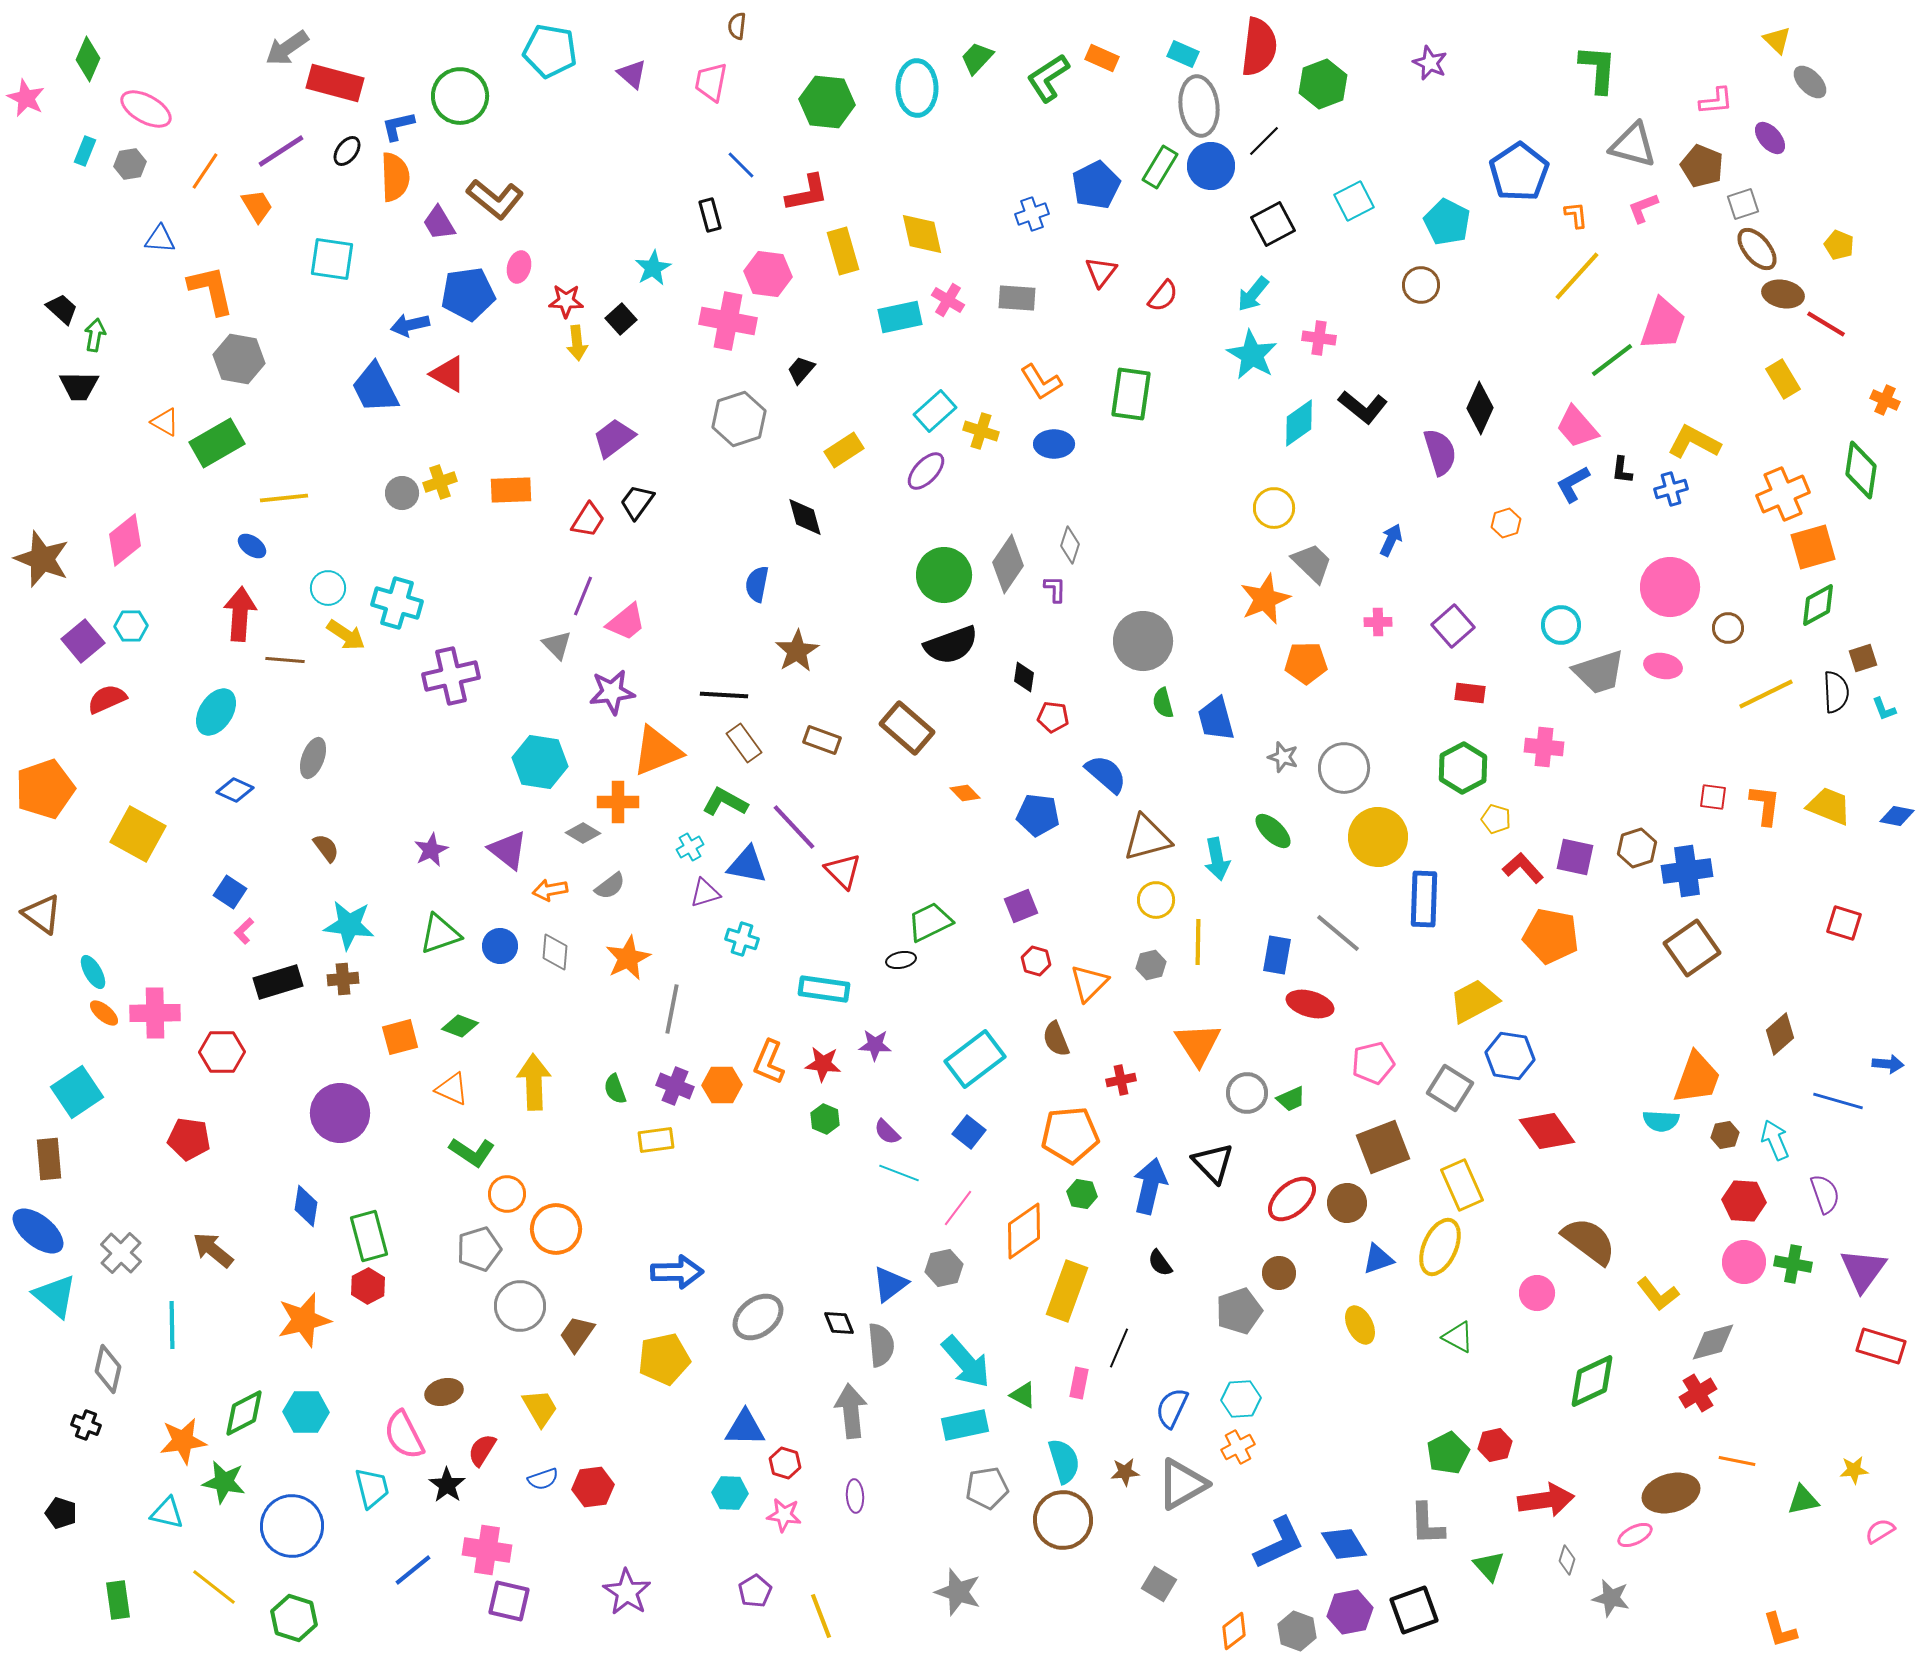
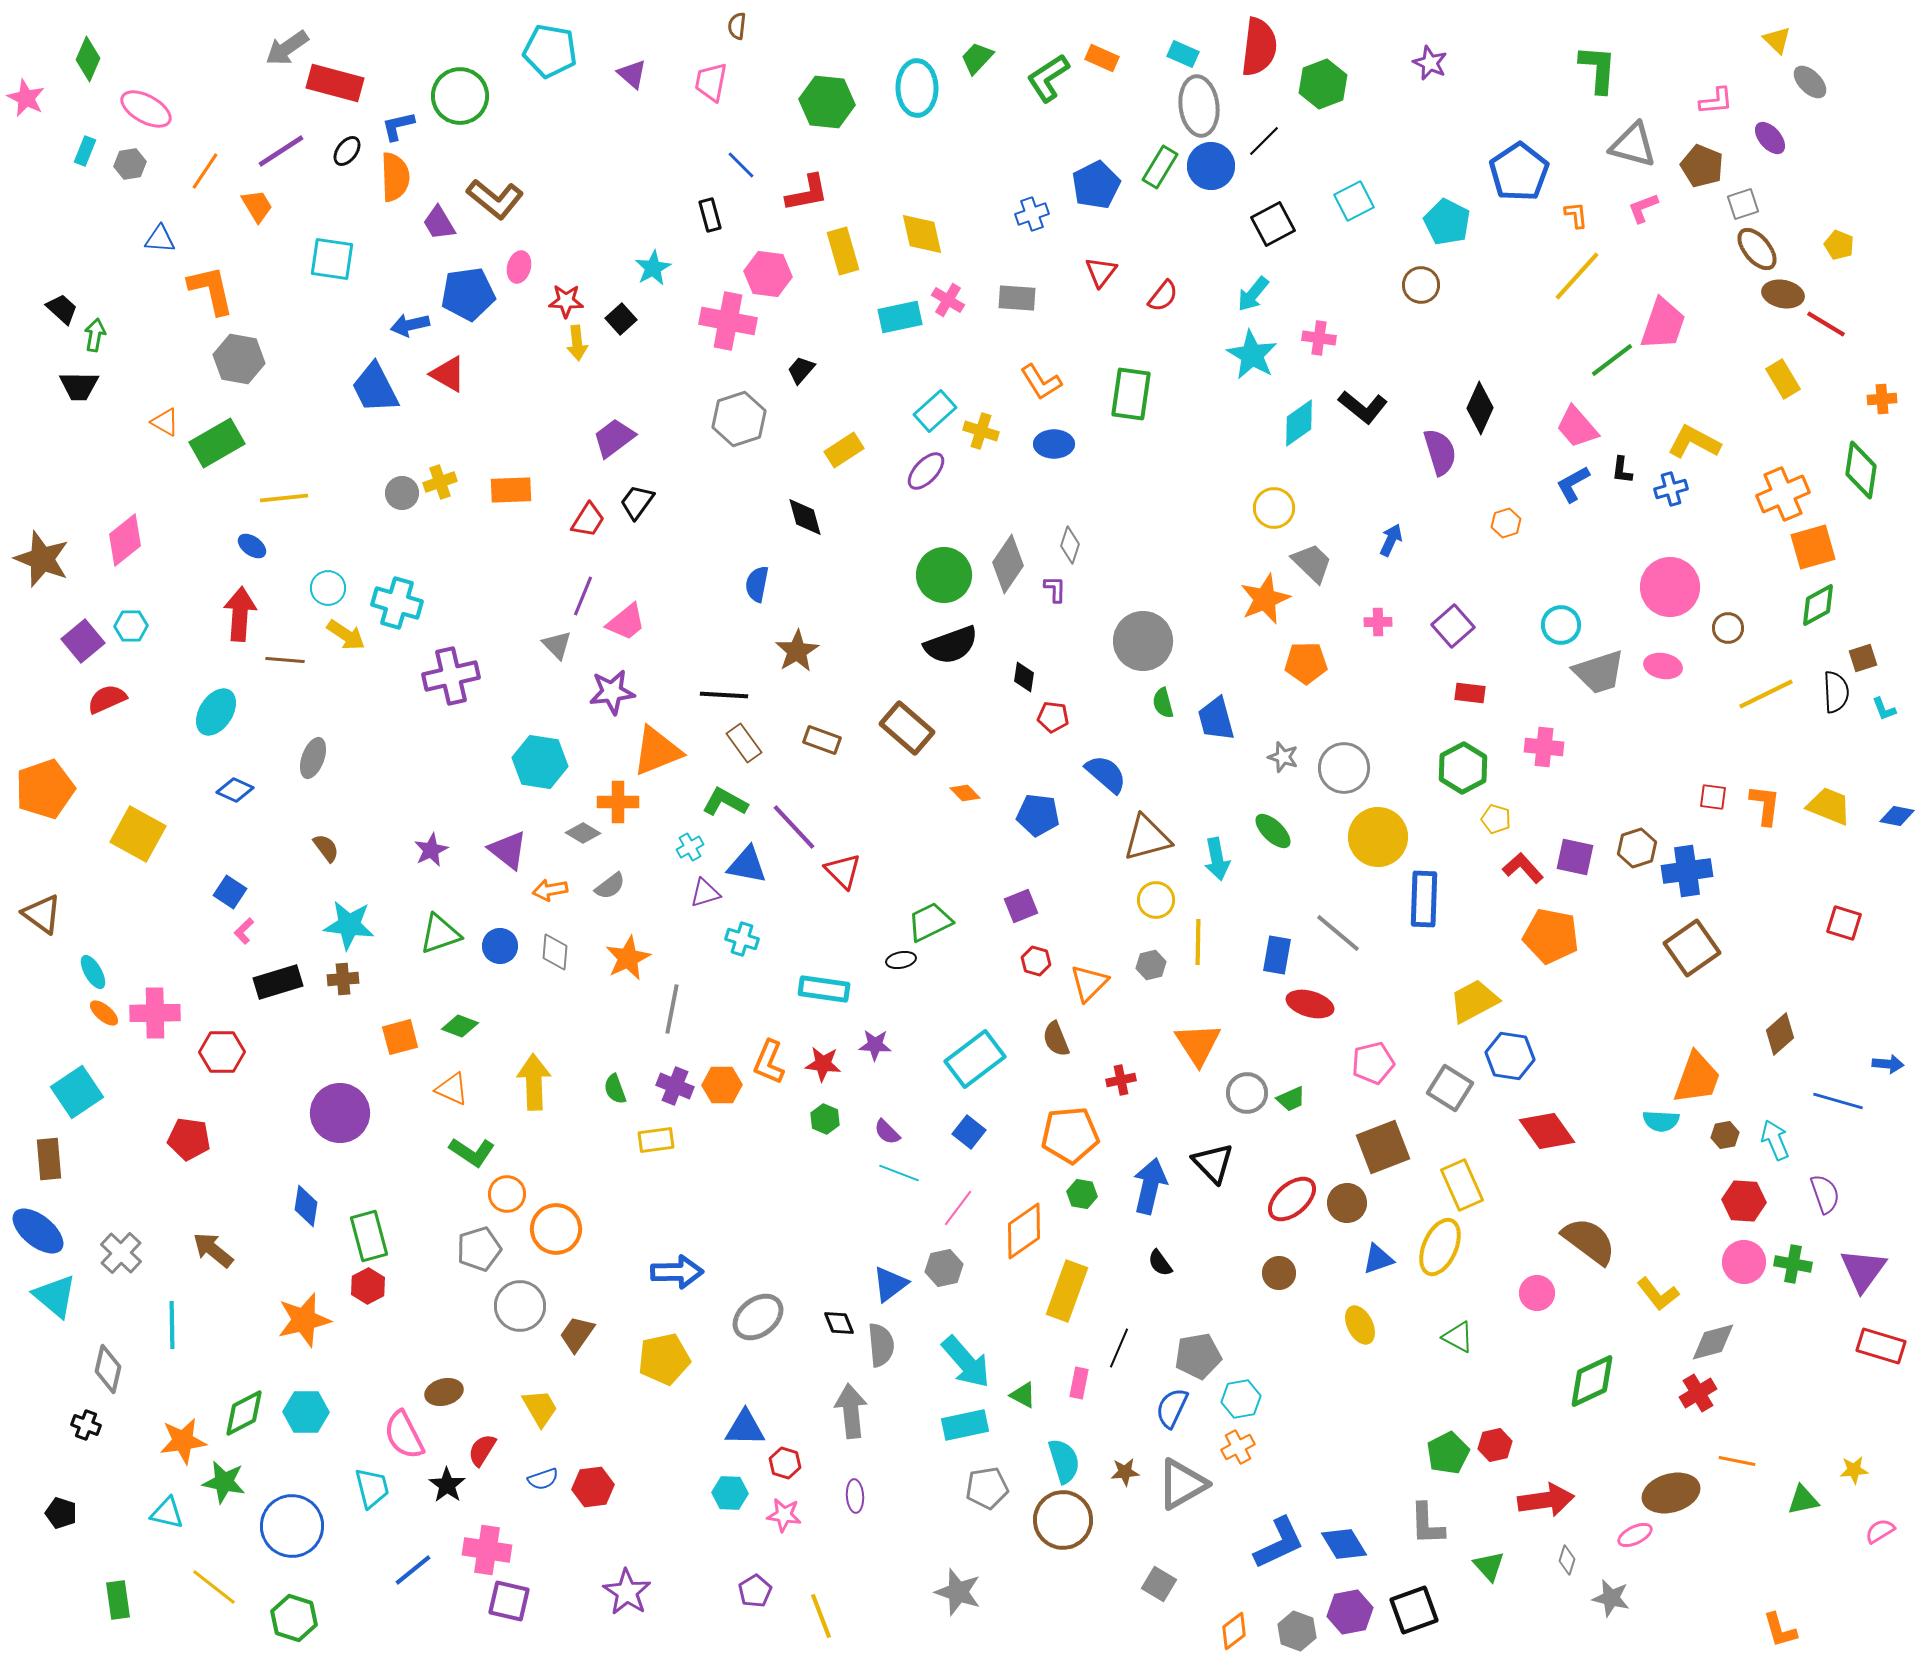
orange cross at (1885, 400): moved 3 px left, 1 px up; rotated 28 degrees counterclockwise
gray pentagon at (1239, 1311): moved 41 px left, 45 px down; rotated 9 degrees clockwise
cyan hexagon at (1241, 1399): rotated 6 degrees counterclockwise
